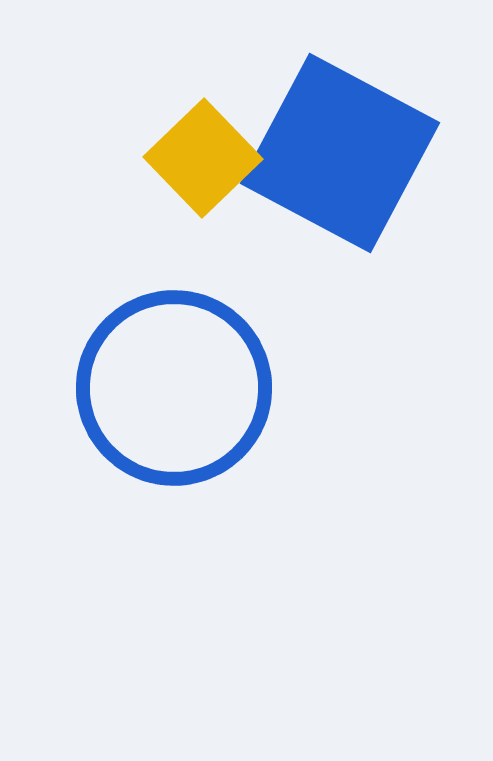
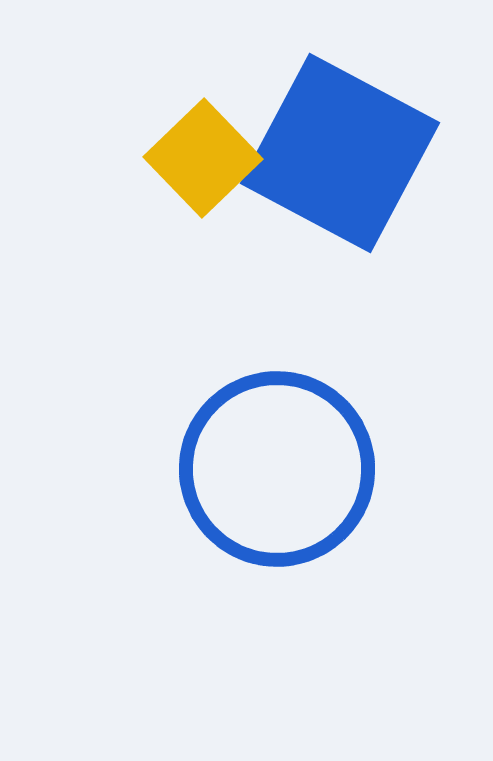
blue circle: moved 103 px right, 81 px down
